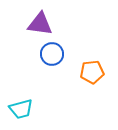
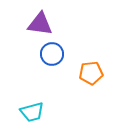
orange pentagon: moved 1 px left, 1 px down
cyan trapezoid: moved 11 px right, 3 px down
